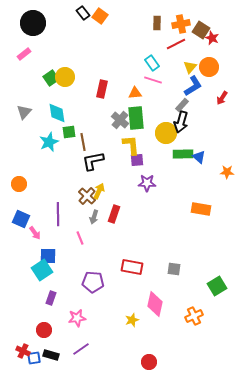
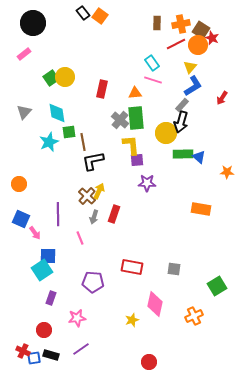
orange circle at (209, 67): moved 11 px left, 22 px up
